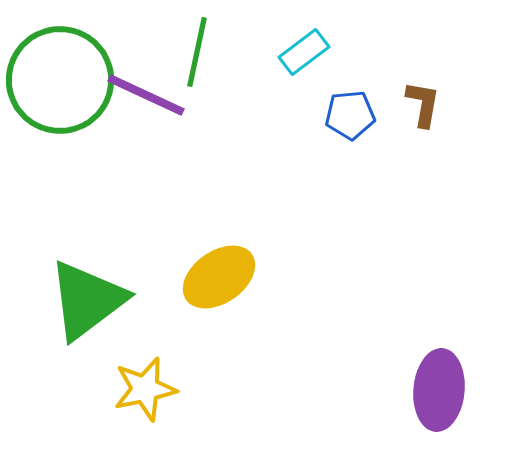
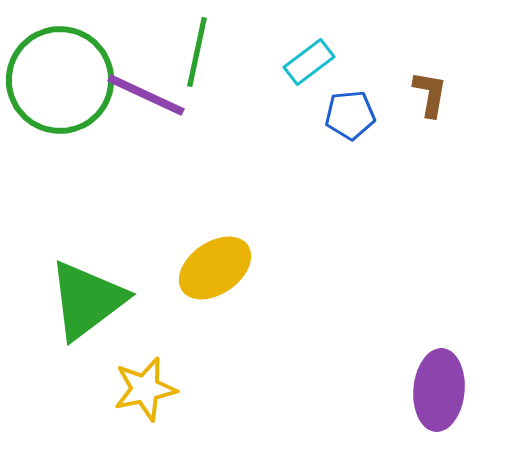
cyan rectangle: moved 5 px right, 10 px down
brown L-shape: moved 7 px right, 10 px up
yellow ellipse: moved 4 px left, 9 px up
